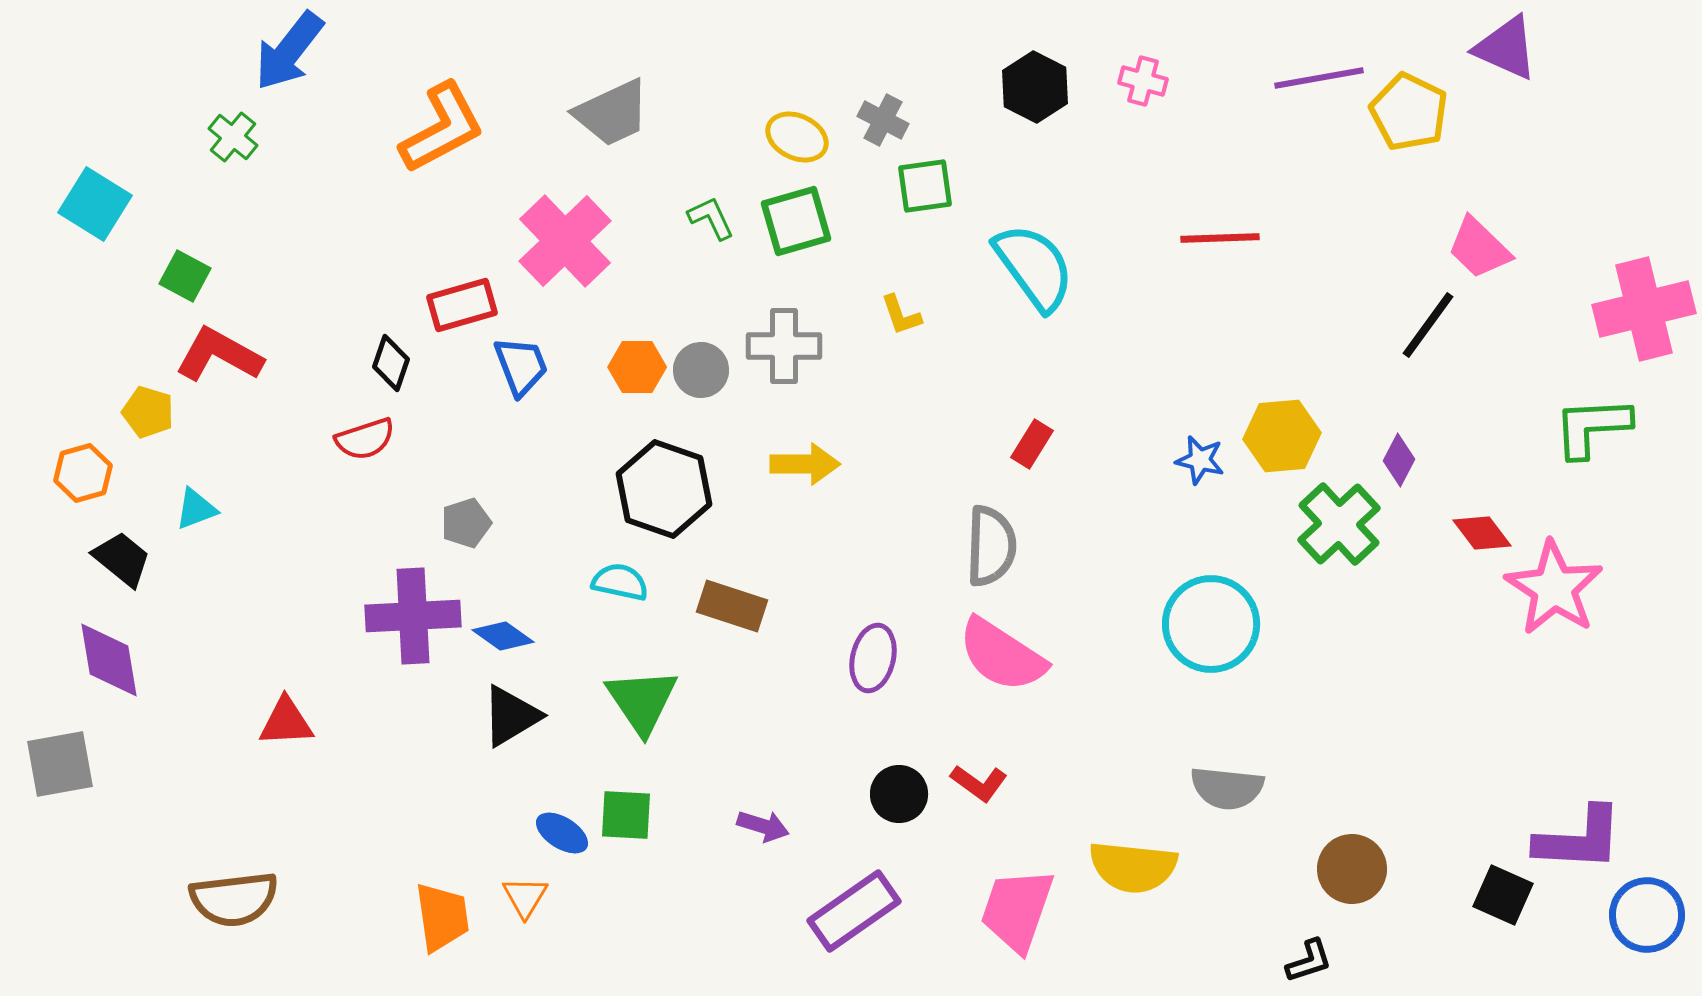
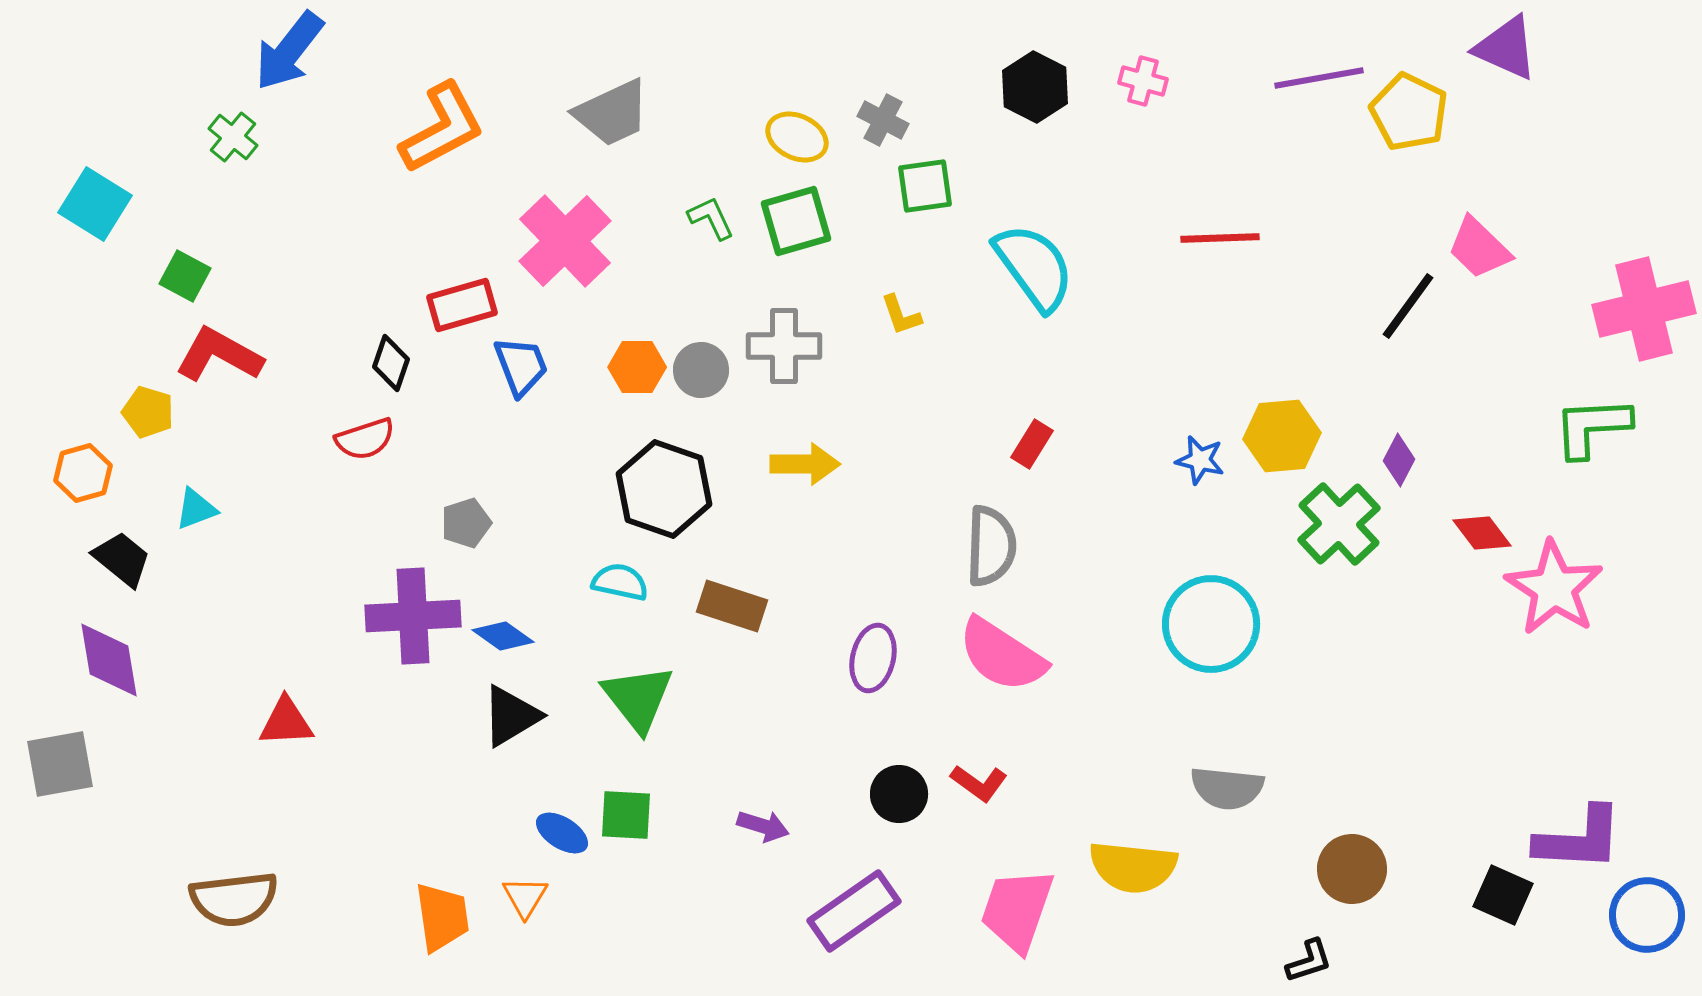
black line at (1428, 325): moved 20 px left, 19 px up
green triangle at (642, 701): moved 4 px left, 3 px up; rotated 4 degrees counterclockwise
